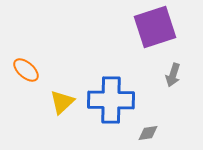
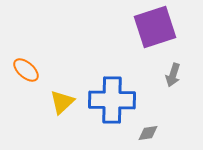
blue cross: moved 1 px right
